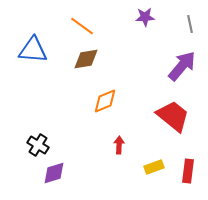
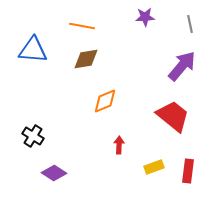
orange line: rotated 25 degrees counterclockwise
black cross: moved 5 px left, 9 px up
purple diamond: rotated 50 degrees clockwise
